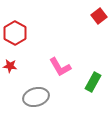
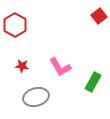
red hexagon: moved 8 px up
red star: moved 12 px right
